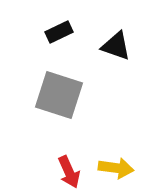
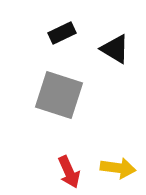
black rectangle: moved 3 px right, 1 px down
black triangle: moved 1 px left, 3 px down; rotated 12 degrees clockwise
yellow arrow: moved 2 px right
